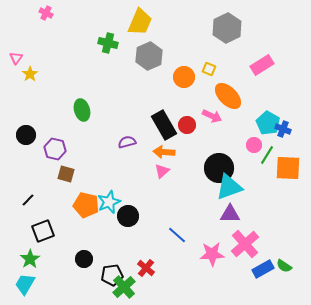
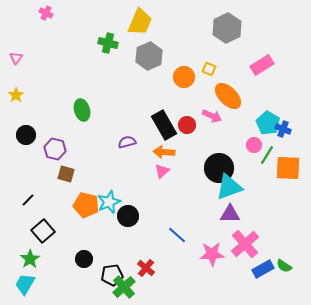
yellow star at (30, 74): moved 14 px left, 21 px down
black square at (43, 231): rotated 20 degrees counterclockwise
